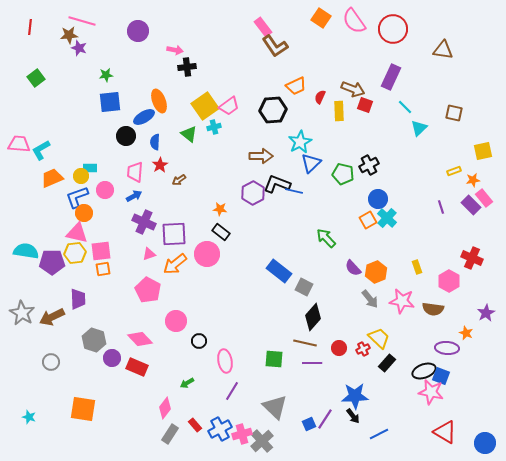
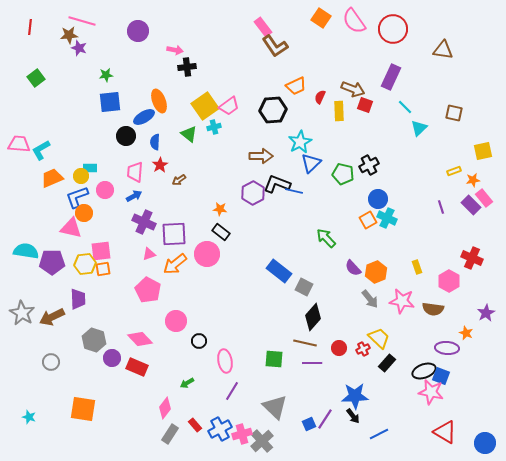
cyan cross at (387, 218): rotated 18 degrees counterclockwise
pink triangle at (77, 233): moved 6 px left, 5 px up
yellow hexagon at (75, 253): moved 10 px right, 11 px down
